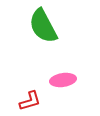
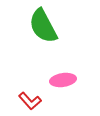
red L-shape: rotated 65 degrees clockwise
